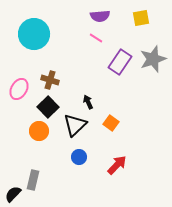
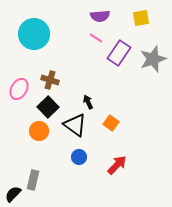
purple rectangle: moved 1 px left, 9 px up
black triangle: rotated 40 degrees counterclockwise
